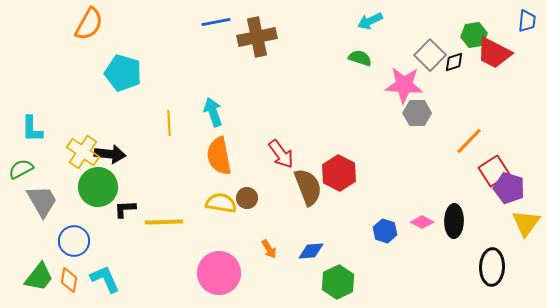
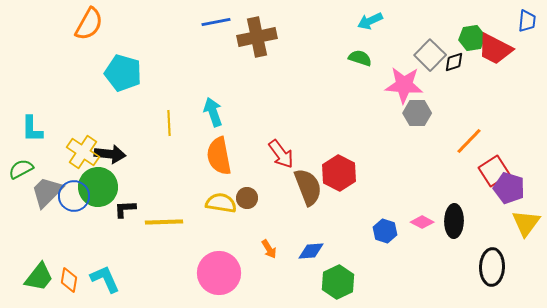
green hexagon at (474, 35): moved 2 px left, 3 px down
red trapezoid at (494, 53): moved 1 px right, 4 px up
gray trapezoid at (42, 201): moved 5 px right, 9 px up; rotated 105 degrees counterclockwise
blue circle at (74, 241): moved 45 px up
